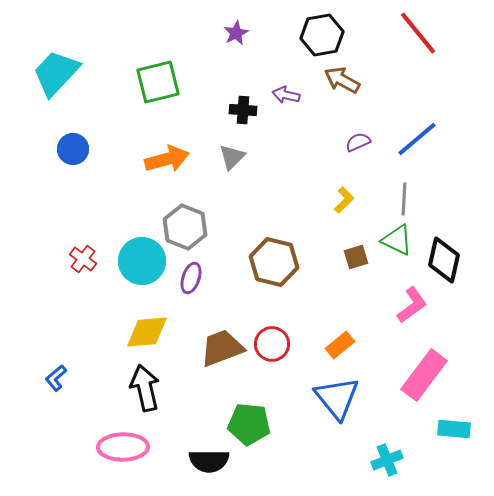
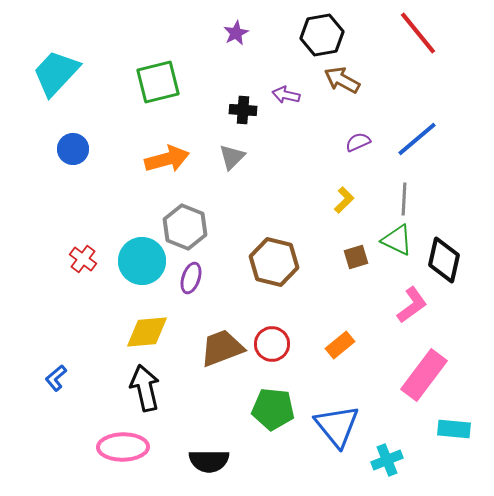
blue triangle: moved 28 px down
green pentagon: moved 24 px right, 15 px up
